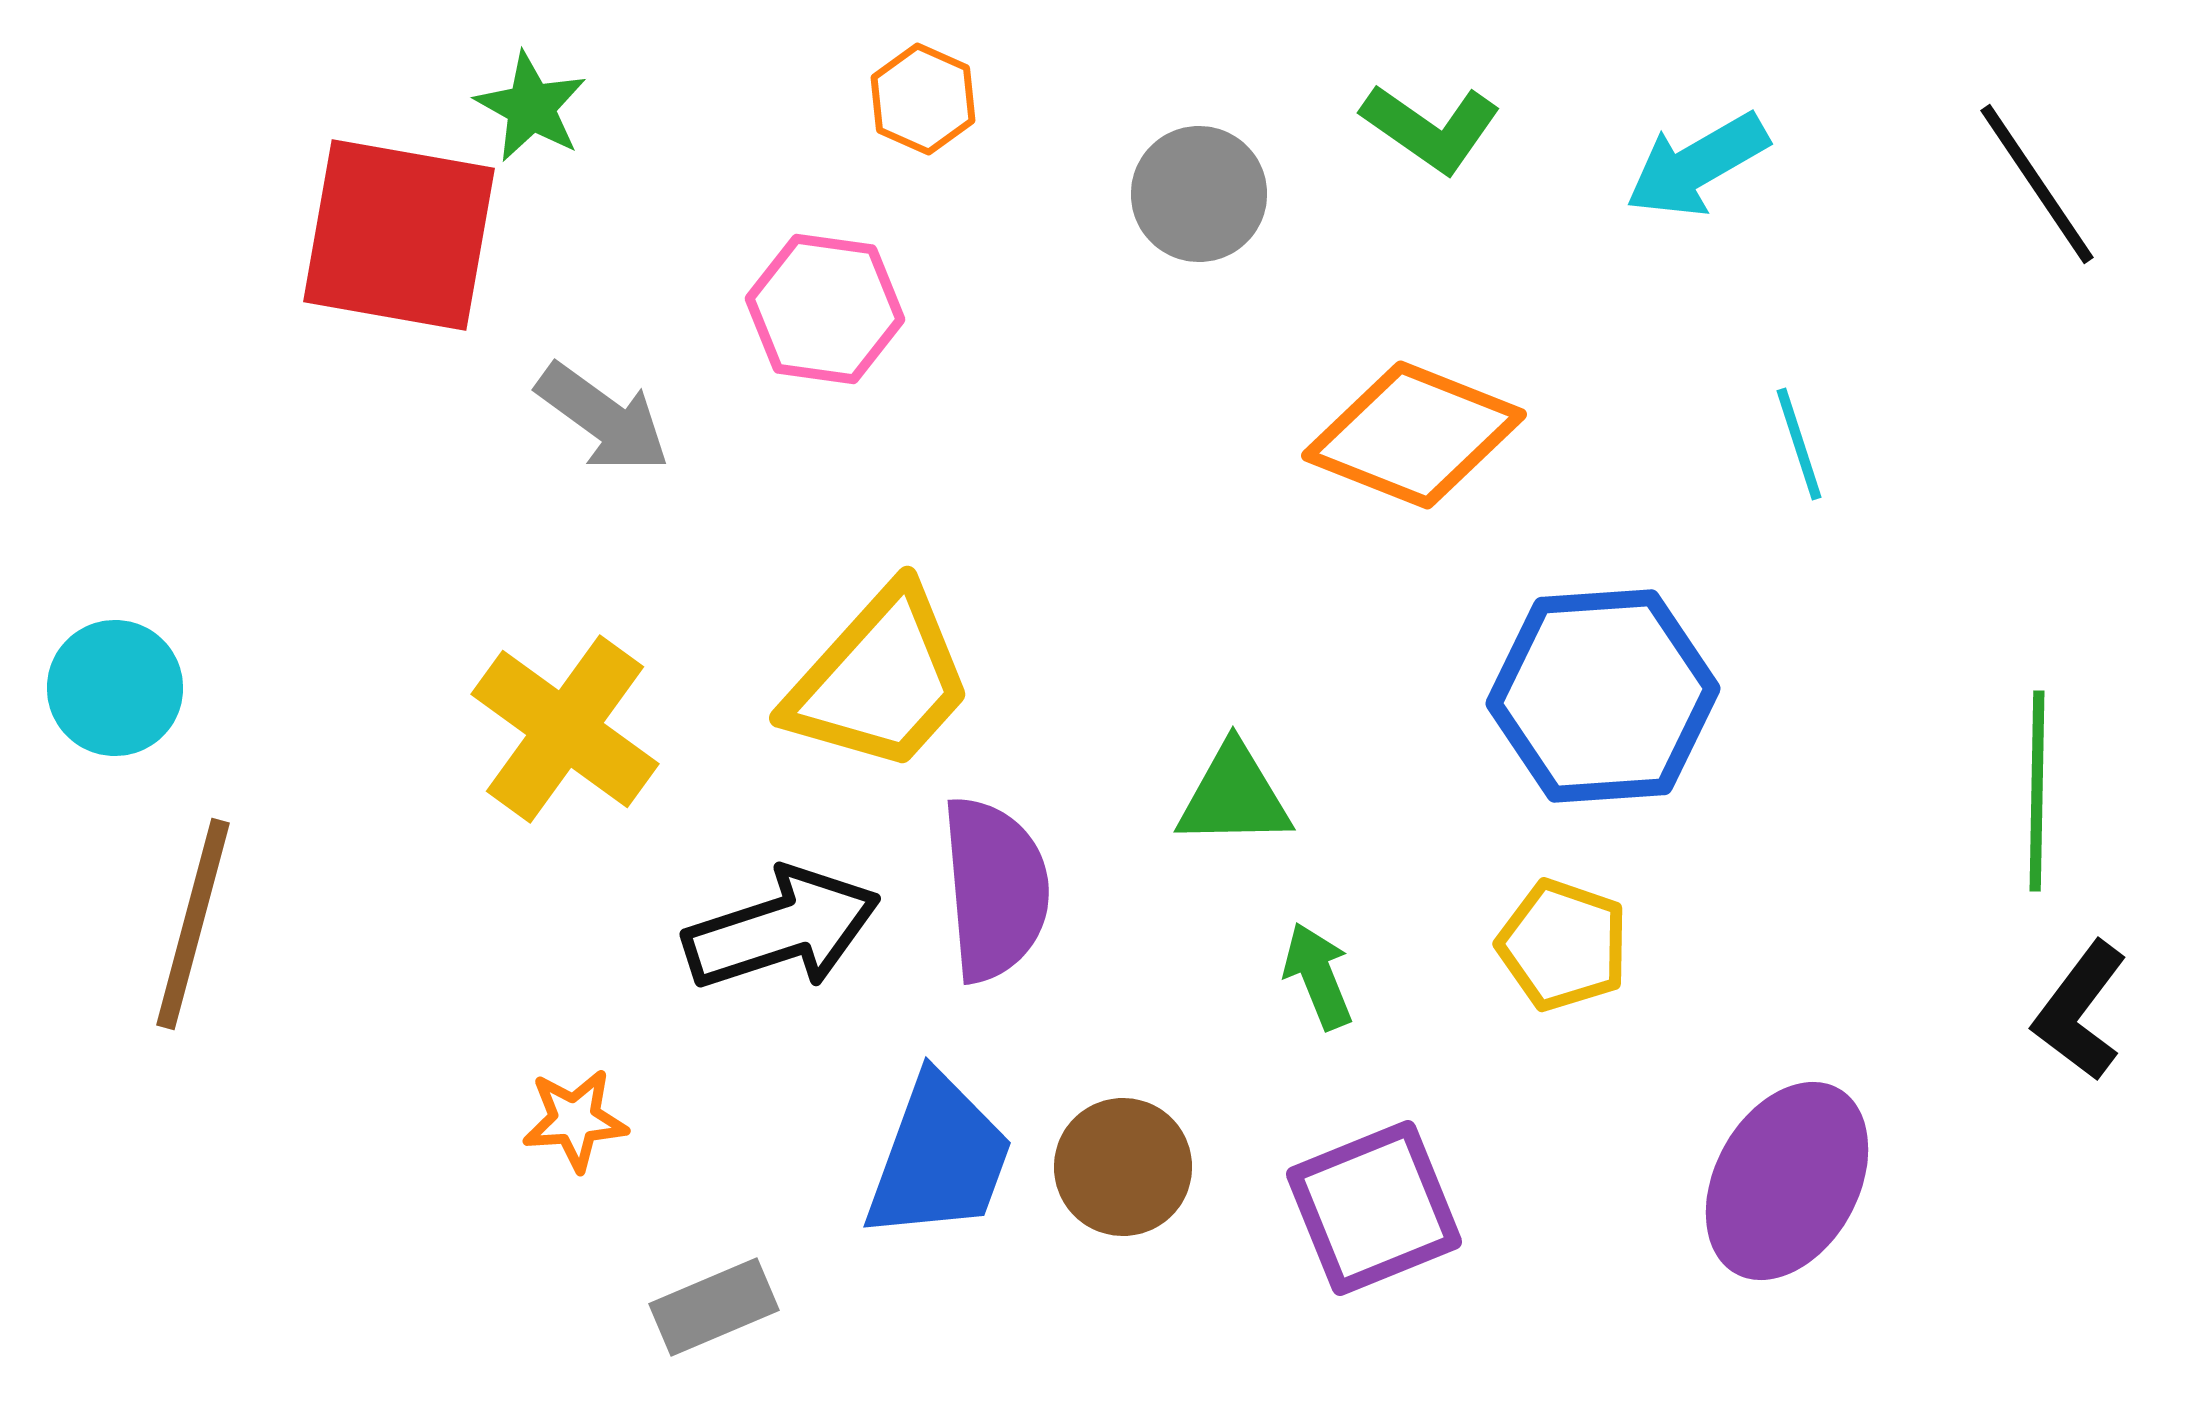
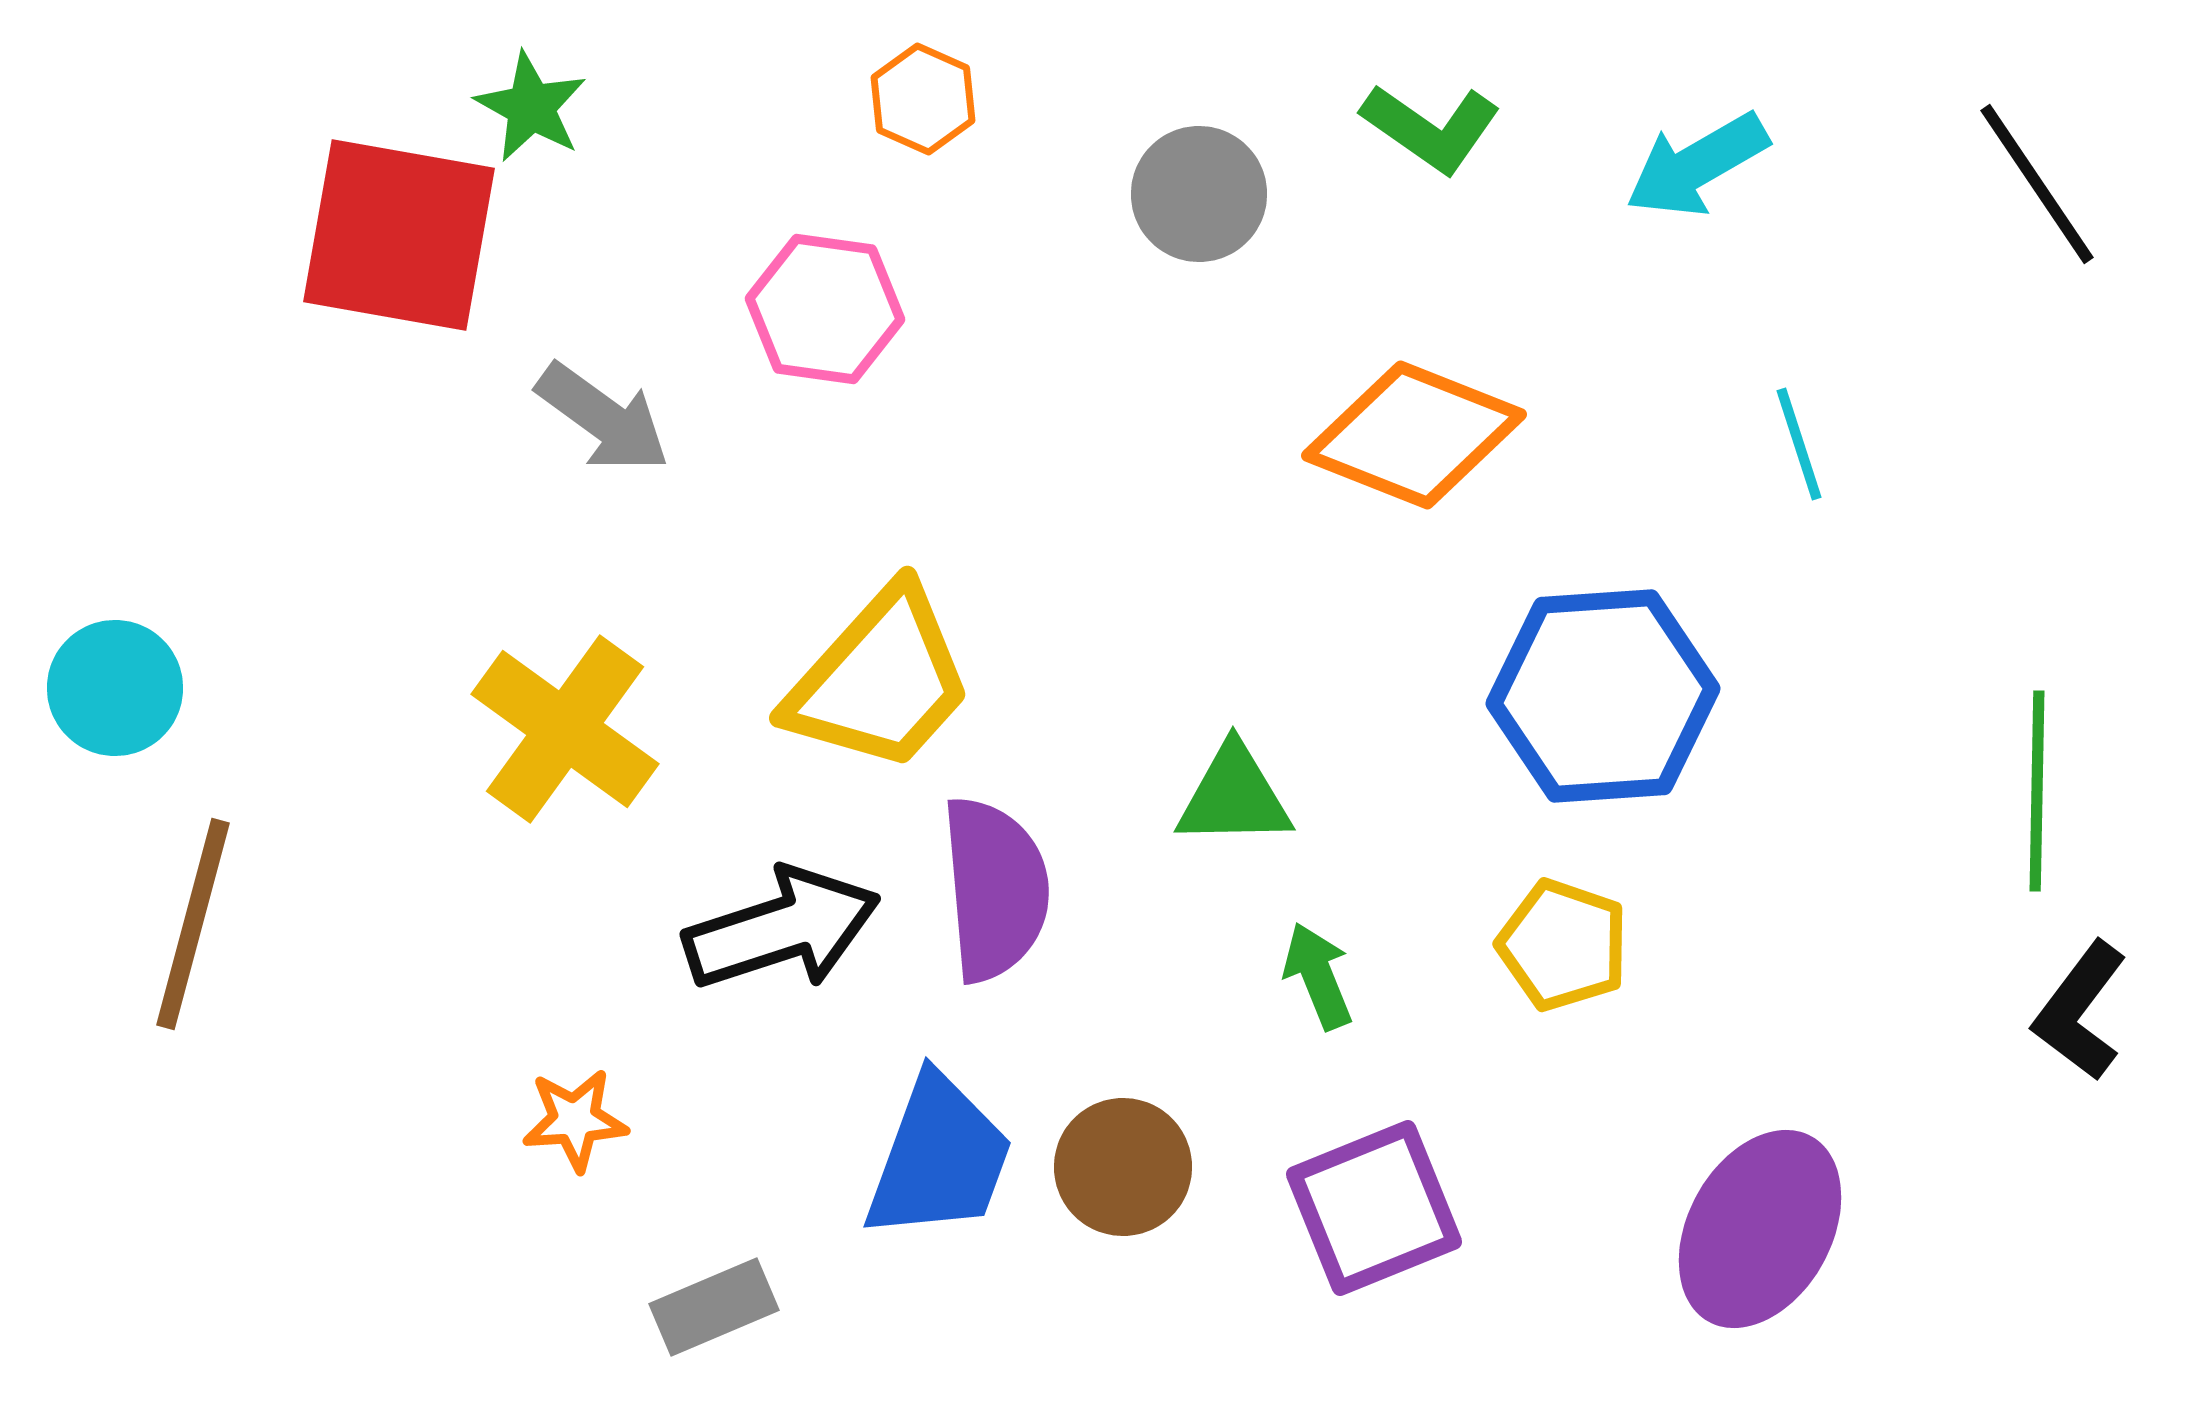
purple ellipse: moved 27 px left, 48 px down
